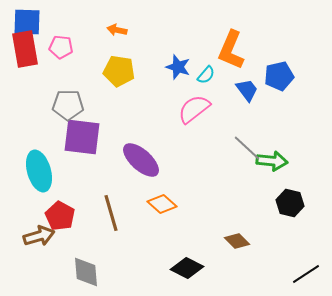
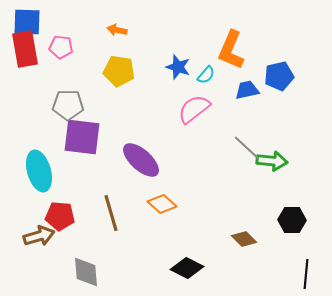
blue trapezoid: rotated 65 degrees counterclockwise
black hexagon: moved 2 px right, 17 px down; rotated 12 degrees counterclockwise
red pentagon: rotated 24 degrees counterclockwise
brown diamond: moved 7 px right, 2 px up
black line: rotated 52 degrees counterclockwise
